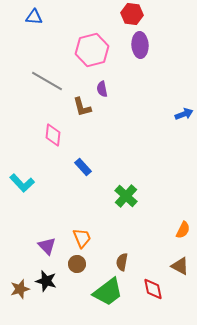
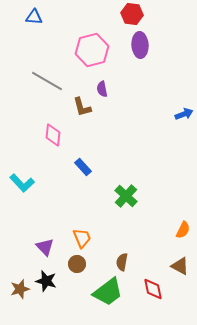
purple triangle: moved 2 px left, 1 px down
